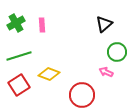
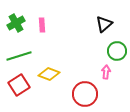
green circle: moved 1 px up
pink arrow: rotated 72 degrees clockwise
red circle: moved 3 px right, 1 px up
